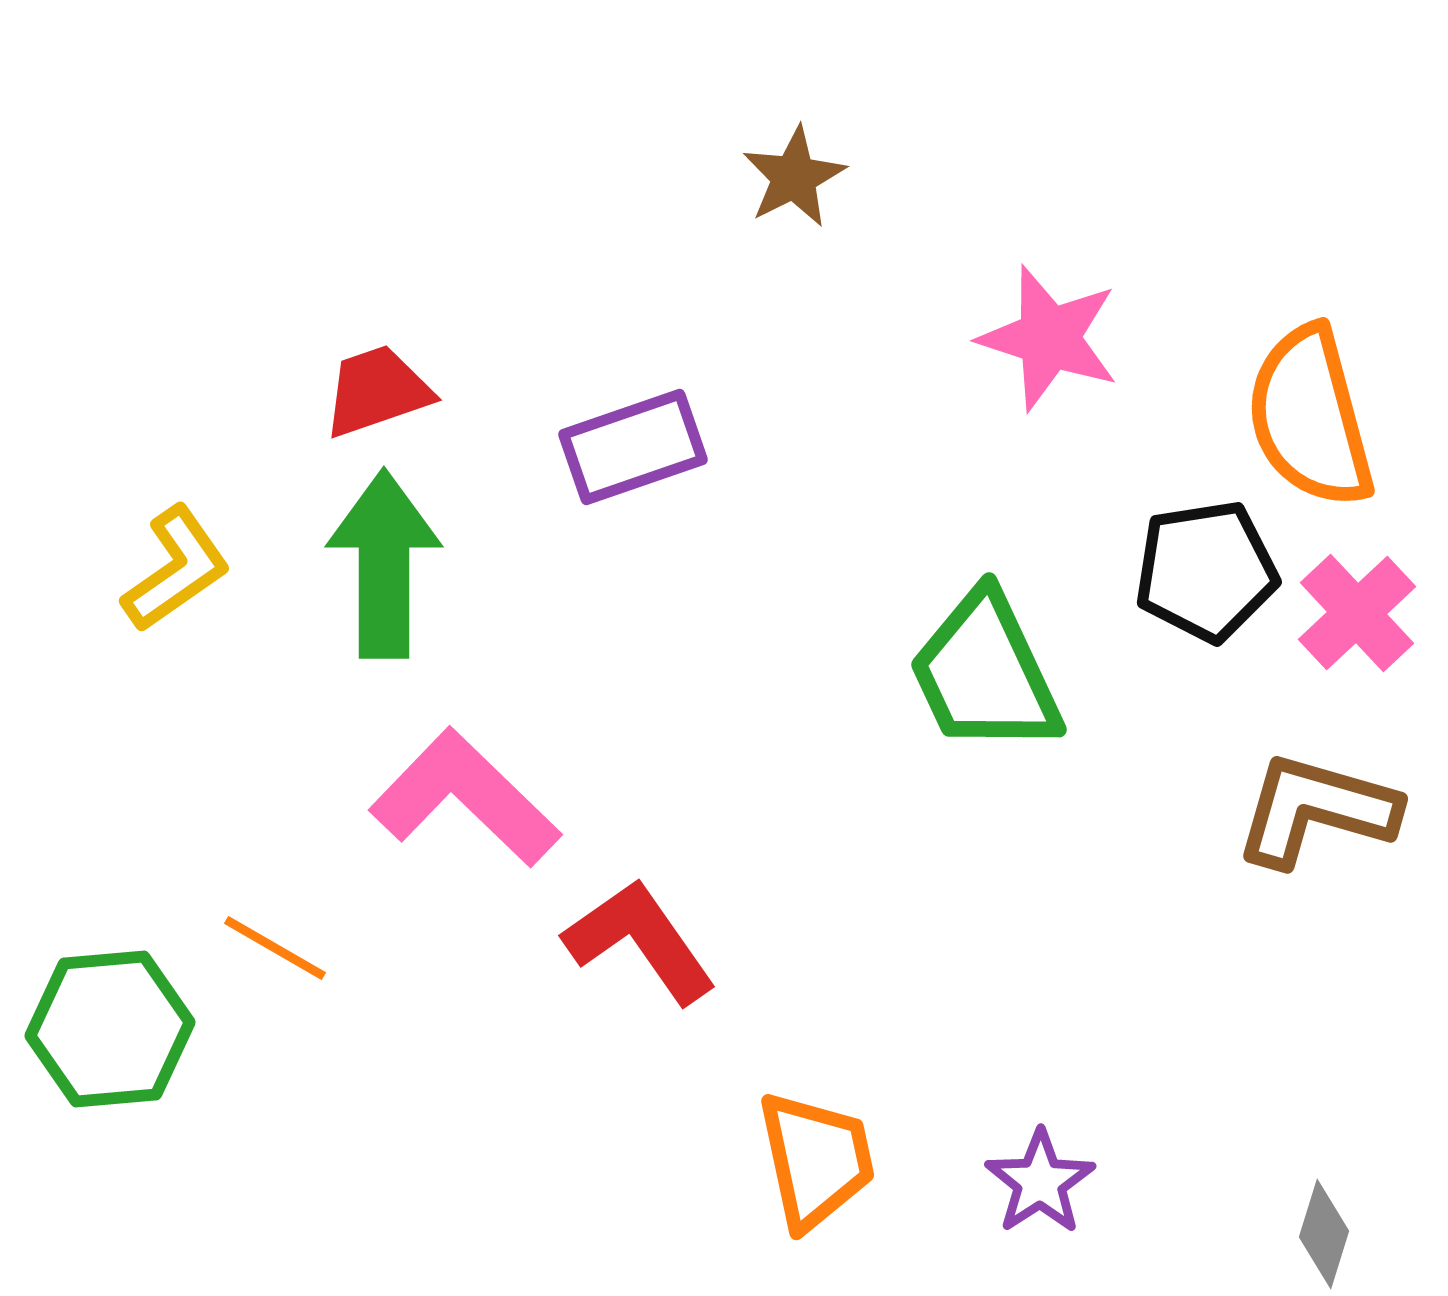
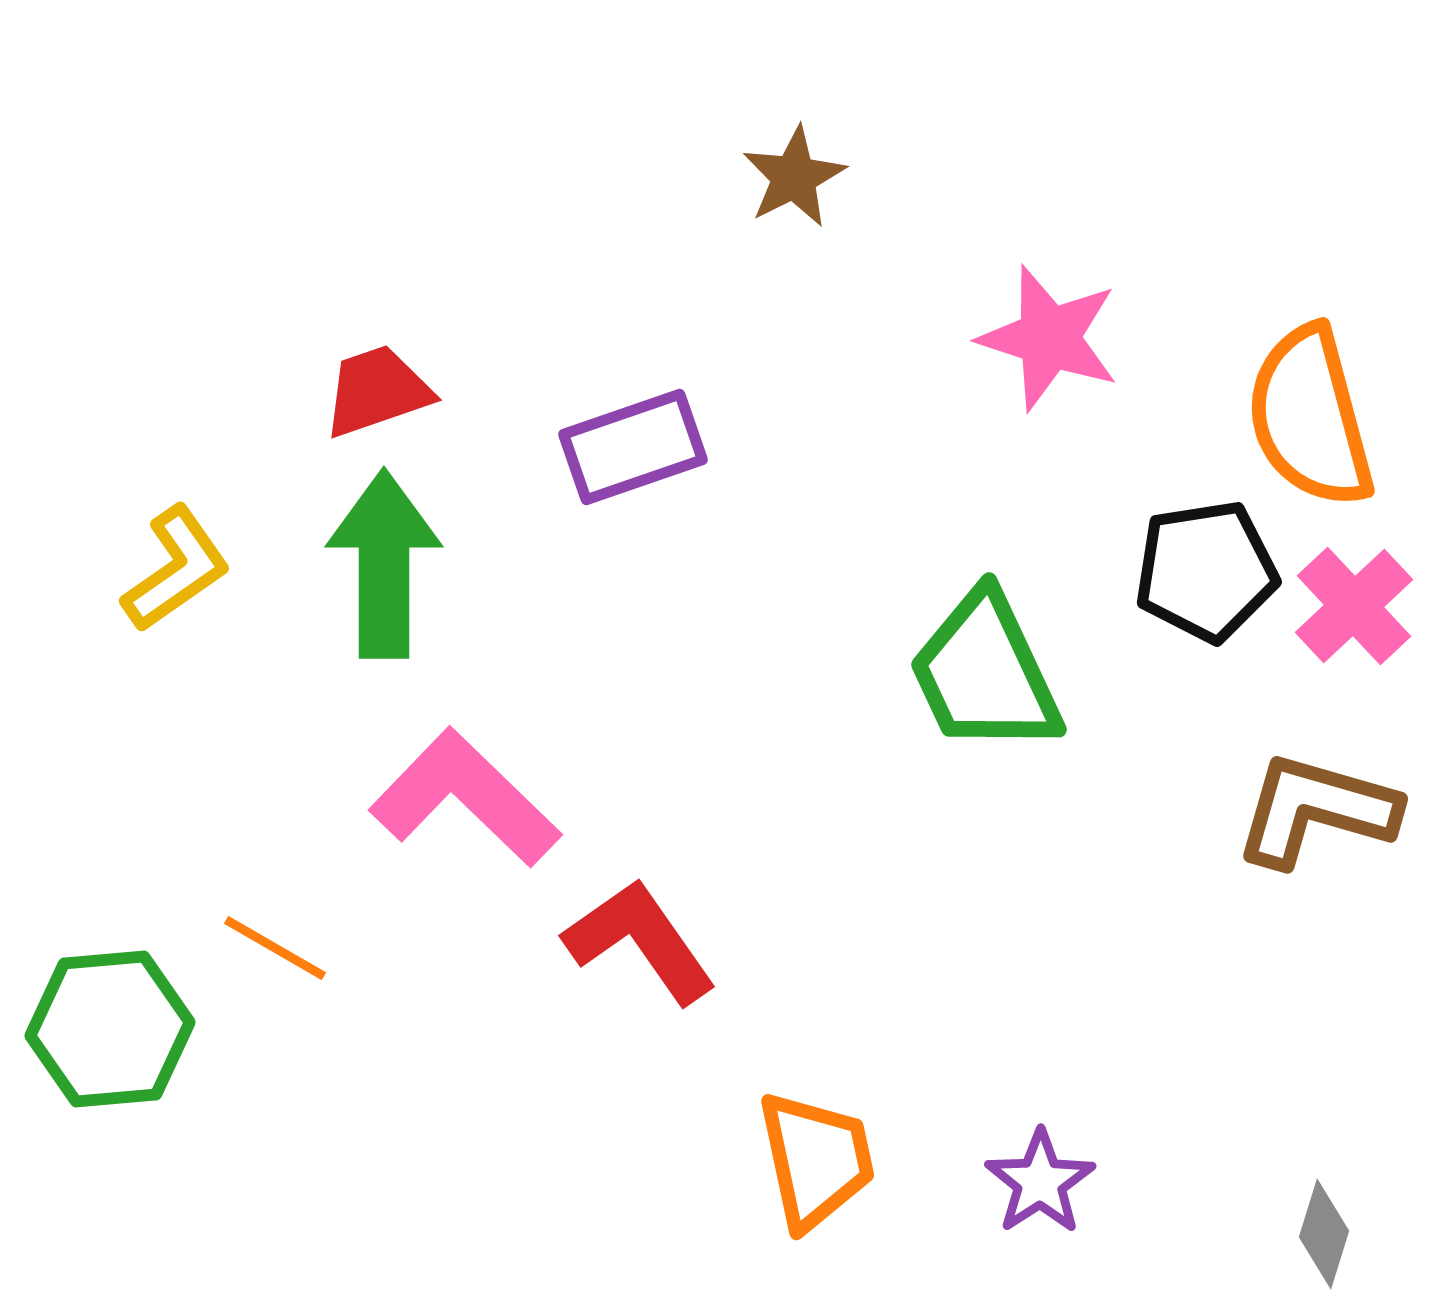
pink cross: moved 3 px left, 7 px up
